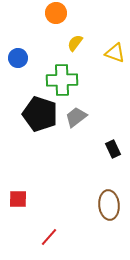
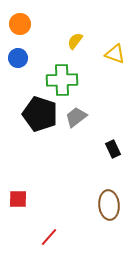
orange circle: moved 36 px left, 11 px down
yellow semicircle: moved 2 px up
yellow triangle: moved 1 px down
